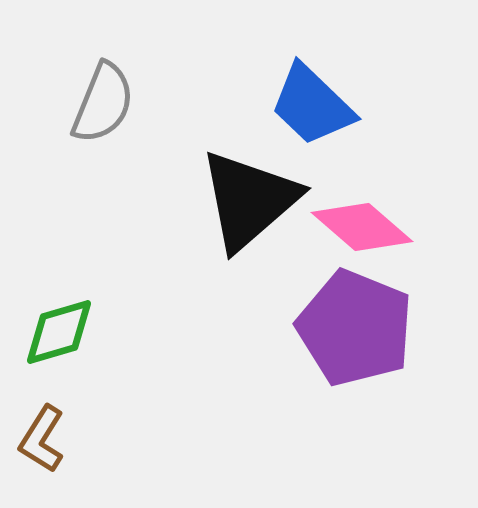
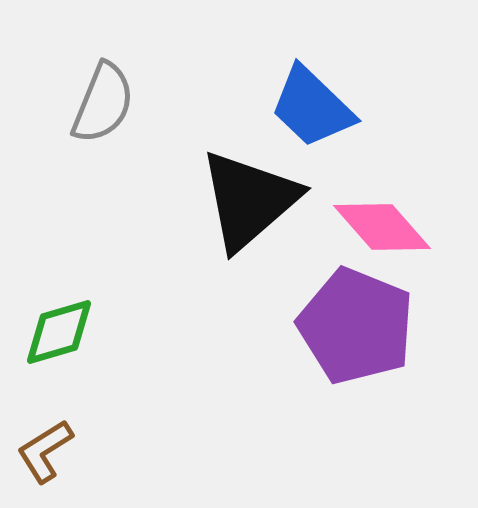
blue trapezoid: moved 2 px down
pink diamond: moved 20 px right; rotated 8 degrees clockwise
purple pentagon: moved 1 px right, 2 px up
brown L-shape: moved 3 px right, 12 px down; rotated 26 degrees clockwise
